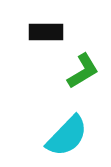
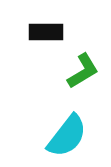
cyan semicircle: rotated 6 degrees counterclockwise
